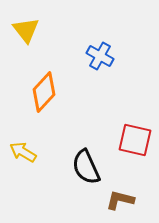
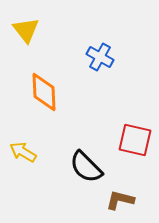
blue cross: moved 1 px down
orange diamond: rotated 45 degrees counterclockwise
black semicircle: rotated 21 degrees counterclockwise
